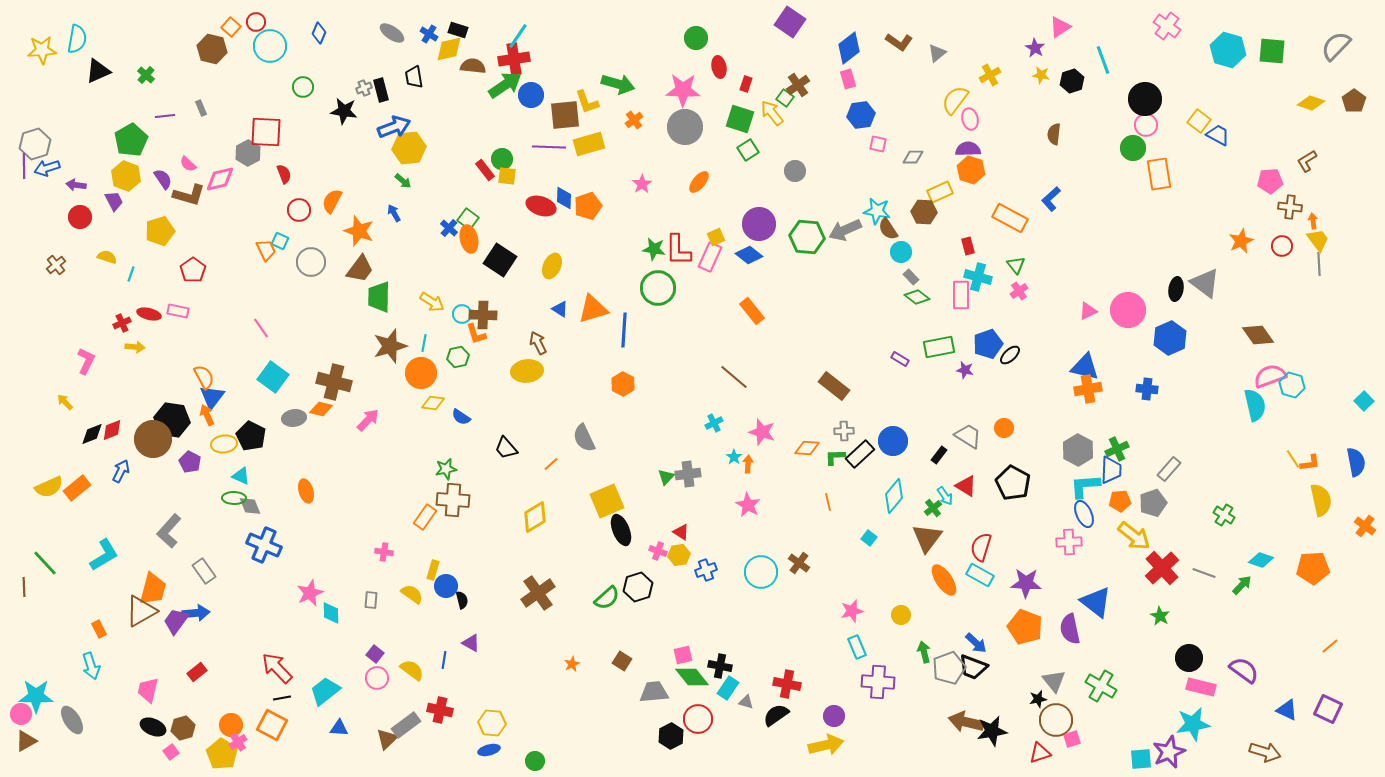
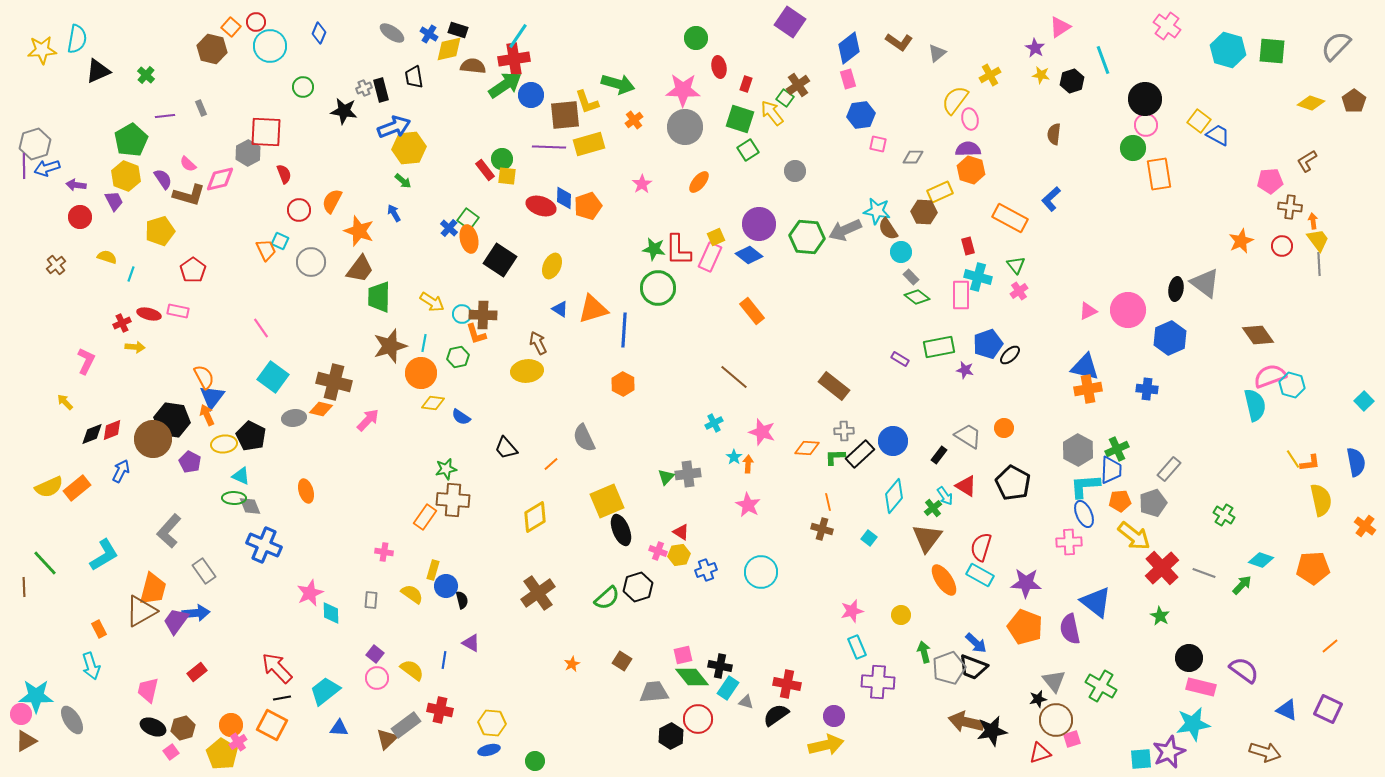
brown cross at (799, 563): moved 23 px right, 34 px up; rotated 20 degrees counterclockwise
